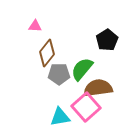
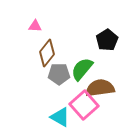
brown semicircle: moved 2 px right
pink square: moved 2 px left, 2 px up
cyan triangle: rotated 40 degrees clockwise
